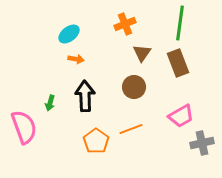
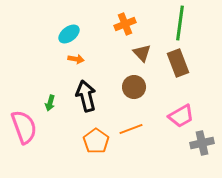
brown triangle: rotated 18 degrees counterclockwise
black arrow: moved 1 px right; rotated 12 degrees counterclockwise
